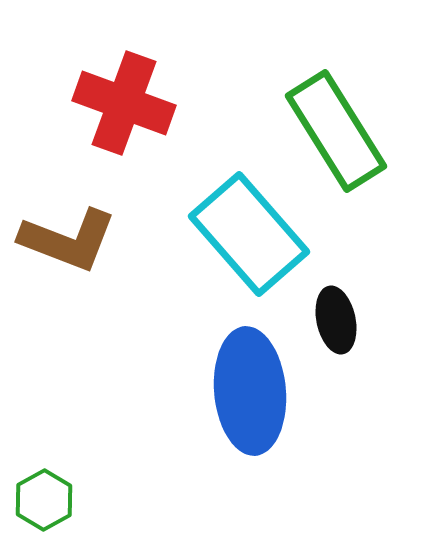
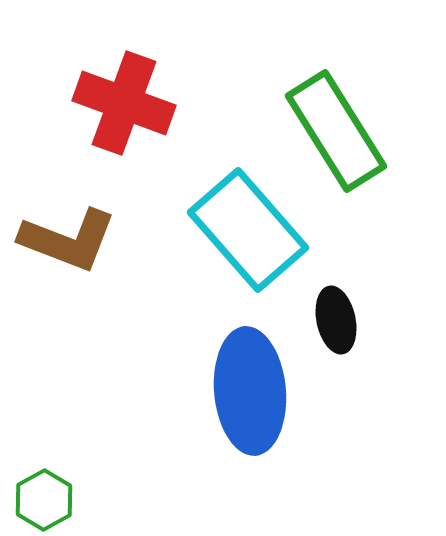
cyan rectangle: moved 1 px left, 4 px up
